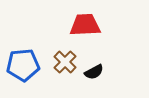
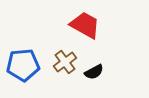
red trapezoid: rotated 32 degrees clockwise
brown cross: rotated 10 degrees clockwise
